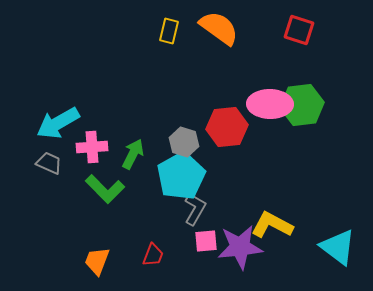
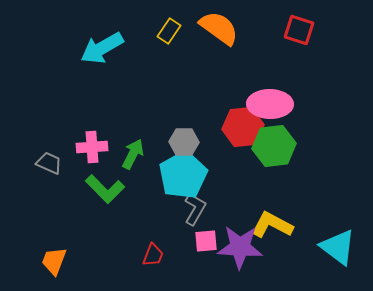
yellow rectangle: rotated 20 degrees clockwise
green hexagon: moved 28 px left, 41 px down
cyan arrow: moved 44 px right, 75 px up
red hexagon: moved 16 px right
gray hexagon: rotated 16 degrees counterclockwise
cyan pentagon: moved 2 px right, 1 px up
purple star: rotated 9 degrees clockwise
orange trapezoid: moved 43 px left
